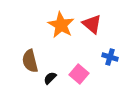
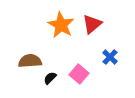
red triangle: rotated 40 degrees clockwise
blue cross: rotated 28 degrees clockwise
brown semicircle: rotated 100 degrees clockwise
